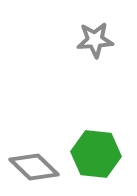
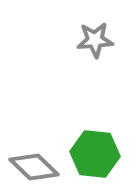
green hexagon: moved 1 px left
